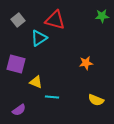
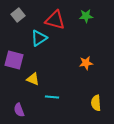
green star: moved 16 px left
gray square: moved 5 px up
purple square: moved 2 px left, 4 px up
yellow triangle: moved 3 px left, 3 px up
yellow semicircle: moved 3 px down; rotated 63 degrees clockwise
purple semicircle: rotated 104 degrees clockwise
